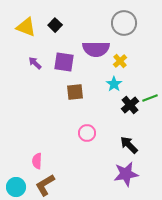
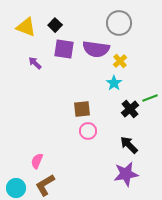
gray circle: moved 5 px left
purple semicircle: rotated 8 degrees clockwise
purple square: moved 13 px up
cyan star: moved 1 px up
brown square: moved 7 px right, 17 px down
black cross: moved 4 px down
pink circle: moved 1 px right, 2 px up
pink semicircle: rotated 21 degrees clockwise
cyan circle: moved 1 px down
